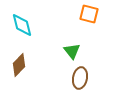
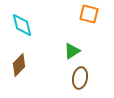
green triangle: rotated 36 degrees clockwise
